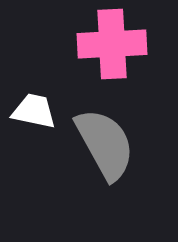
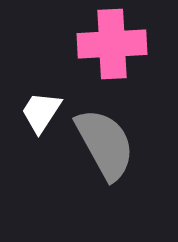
white trapezoid: moved 7 px right, 1 px down; rotated 69 degrees counterclockwise
